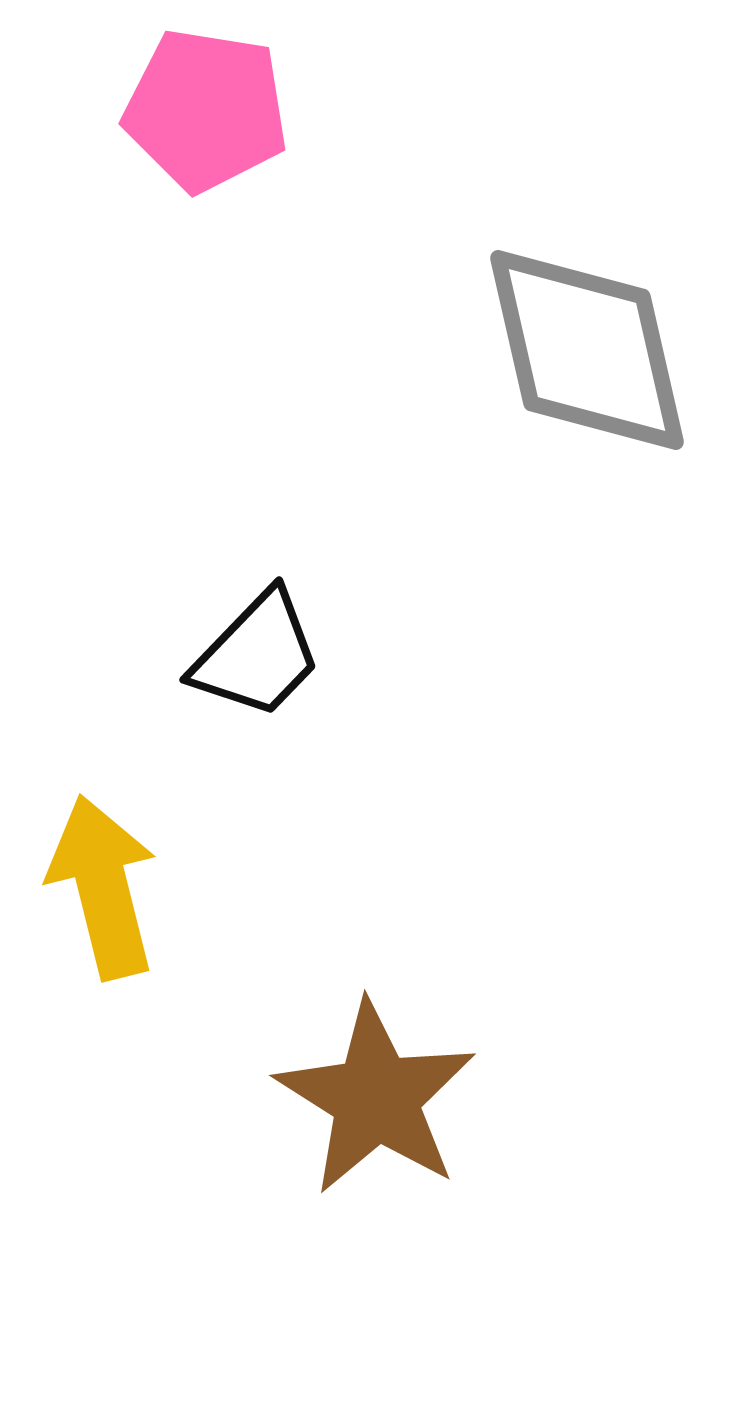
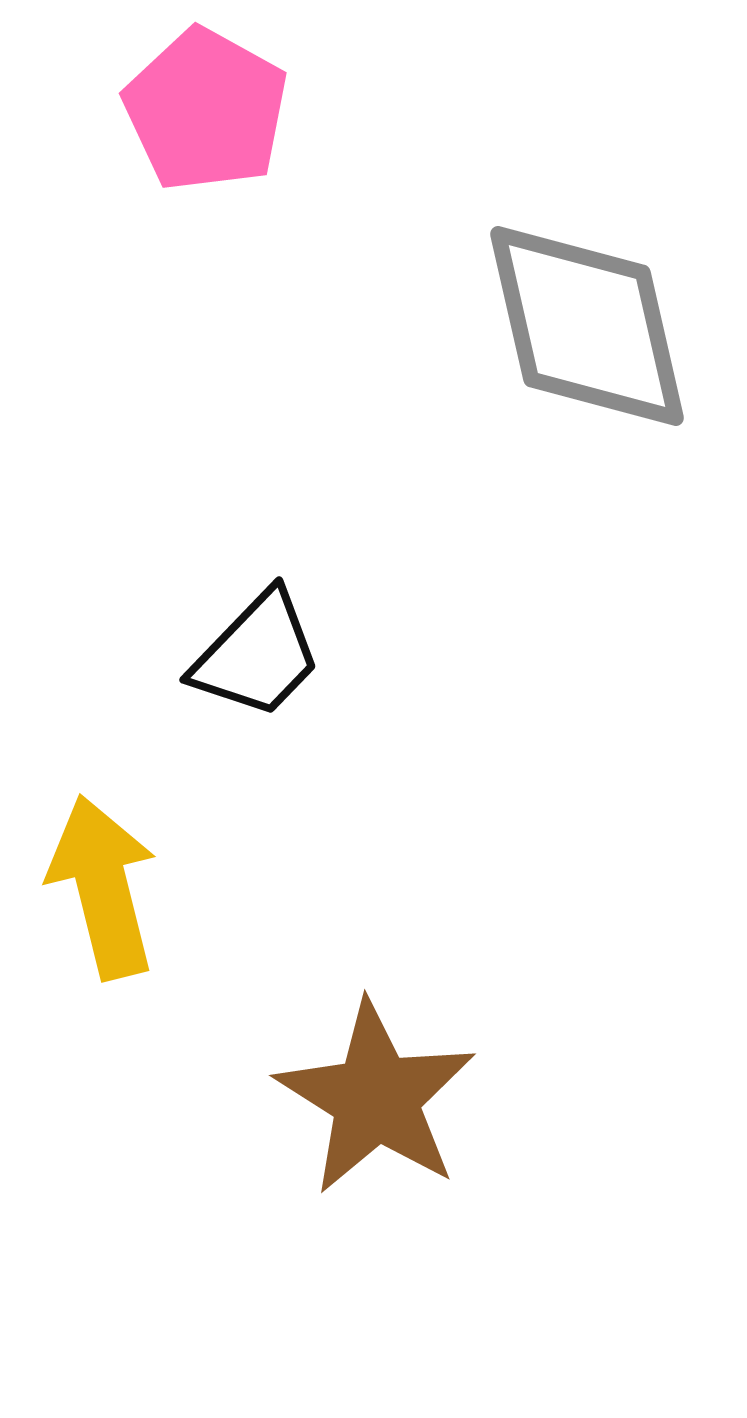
pink pentagon: rotated 20 degrees clockwise
gray diamond: moved 24 px up
